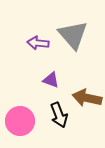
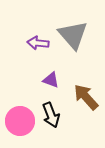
brown arrow: moved 1 px left, 1 px up; rotated 36 degrees clockwise
black arrow: moved 8 px left
